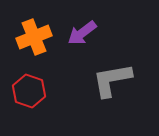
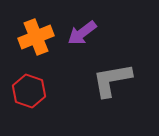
orange cross: moved 2 px right
